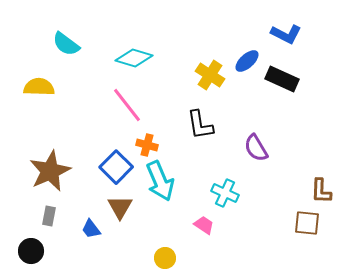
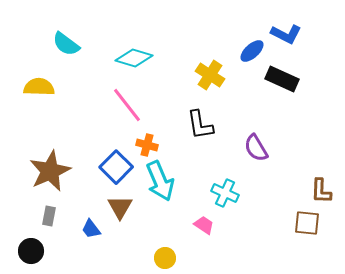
blue ellipse: moved 5 px right, 10 px up
